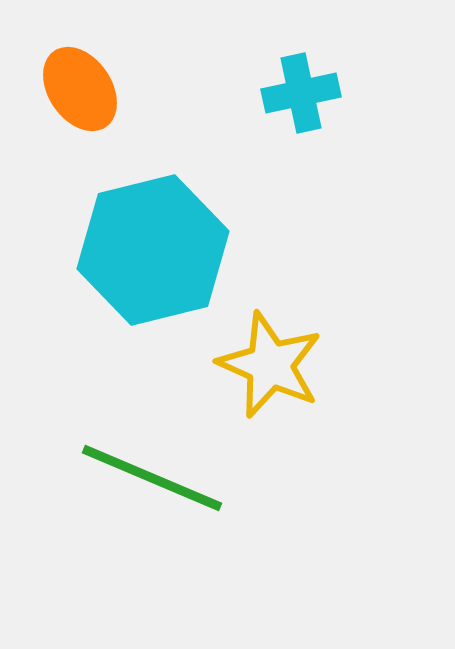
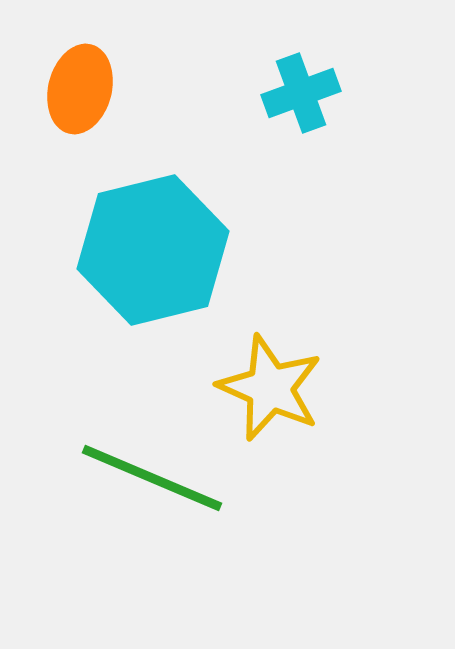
orange ellipse: rotated 48 degrees clockwise
cyan cross: rotated 8 degrees counterclockwise
yellow star: moved 23 px down
